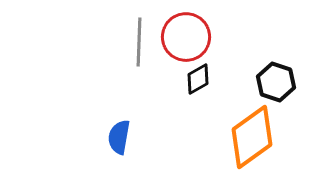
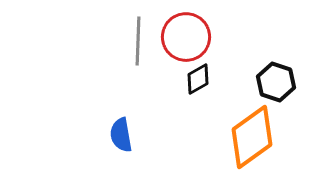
gray line: moved 1 px left, 1 px up
blue semicircle: moved 2 px right, 2 px up; rotated 20 degrees counterclockwise
